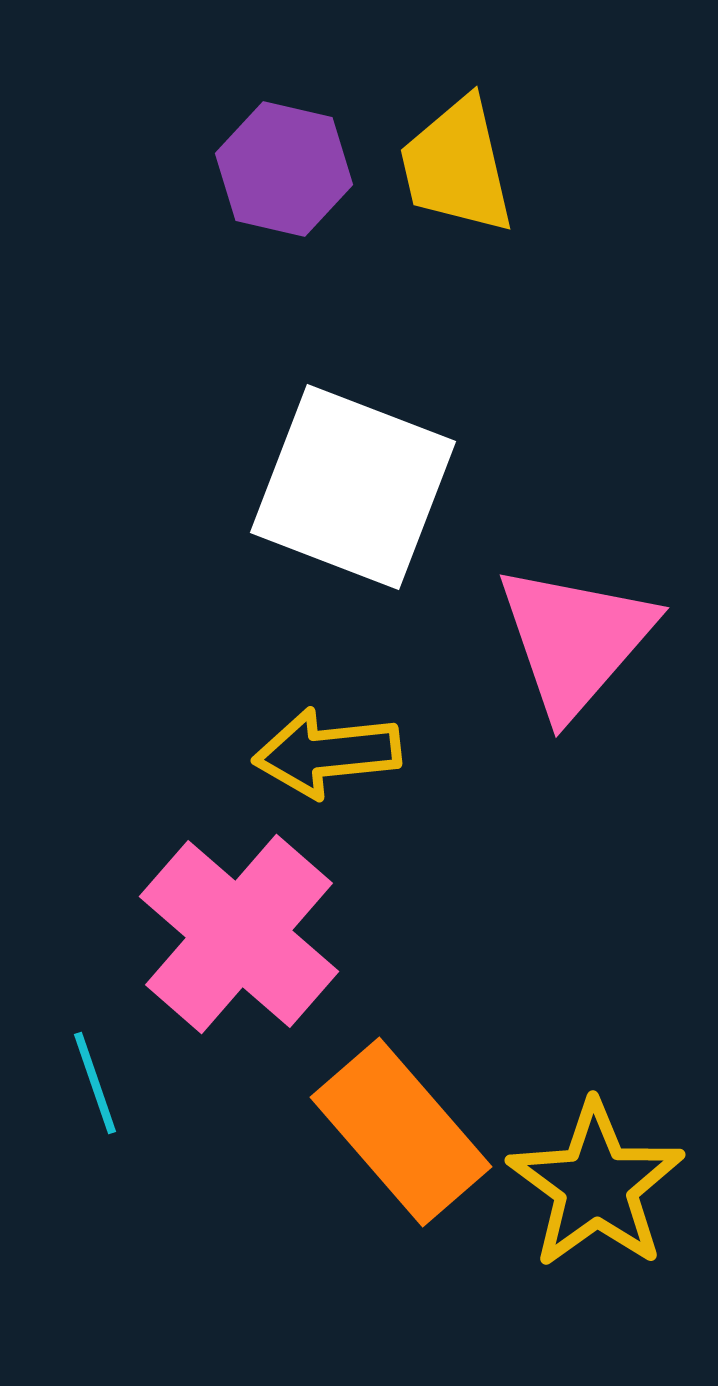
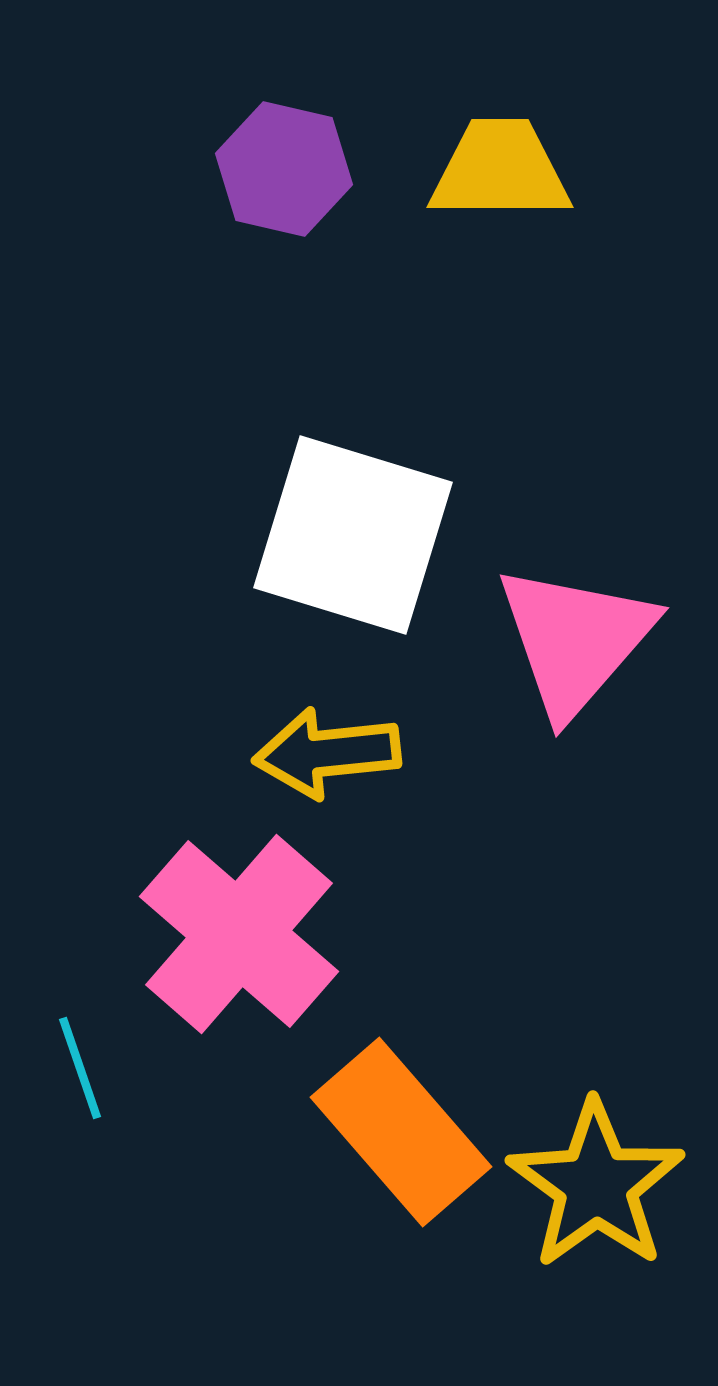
yellow trapezoid: moved 43 px right, 4 px down; rotated 103 degrees clockwise
white square: moved 48 px down; rotated 4 degrees counterclockwise
cyan line: moved 15 px left, 15 px up
